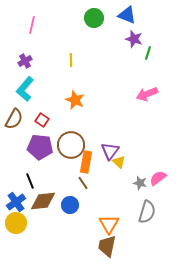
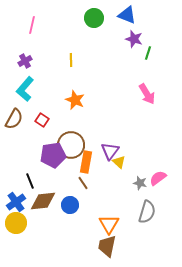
pink arrow: rotated 100 degrees counterclockwise
purple pentagon: moved 13 px right, 8 px down; rotated 15 degrees counterclockwise
